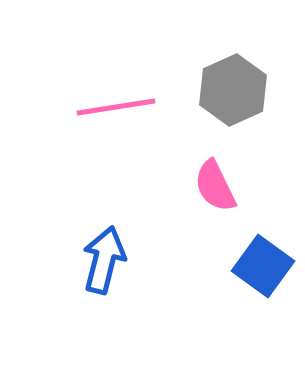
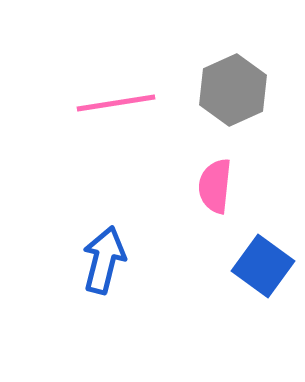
pink line: moved 4 px up
pink semicircle: rotated 32 degrees clockwise
